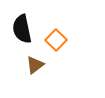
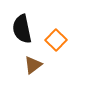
brown triangle: moved 2 px left
